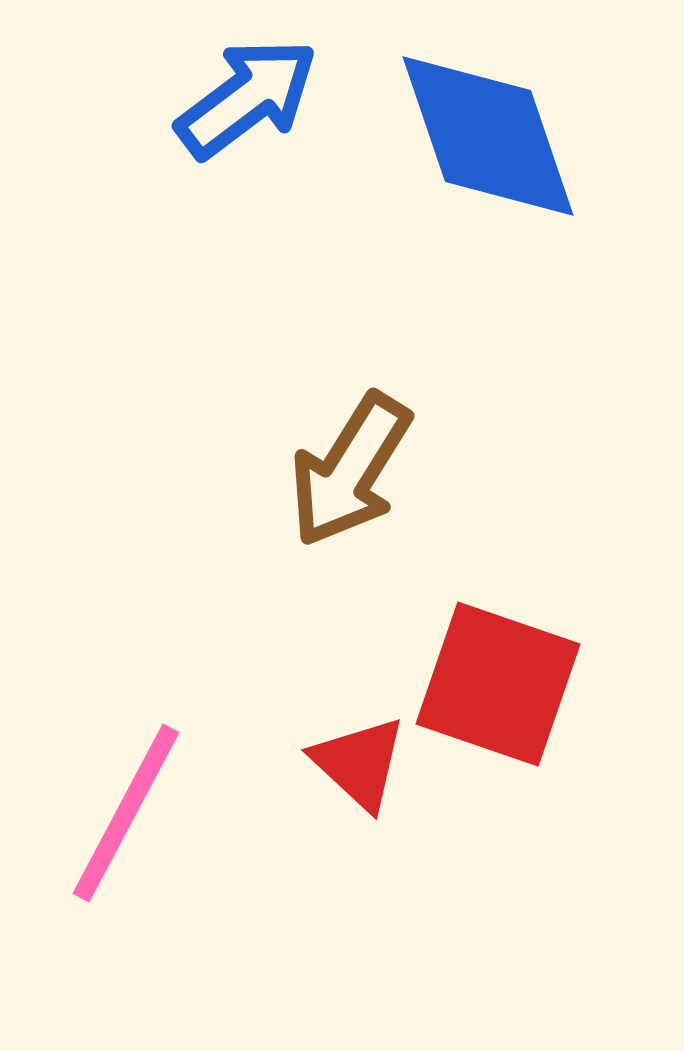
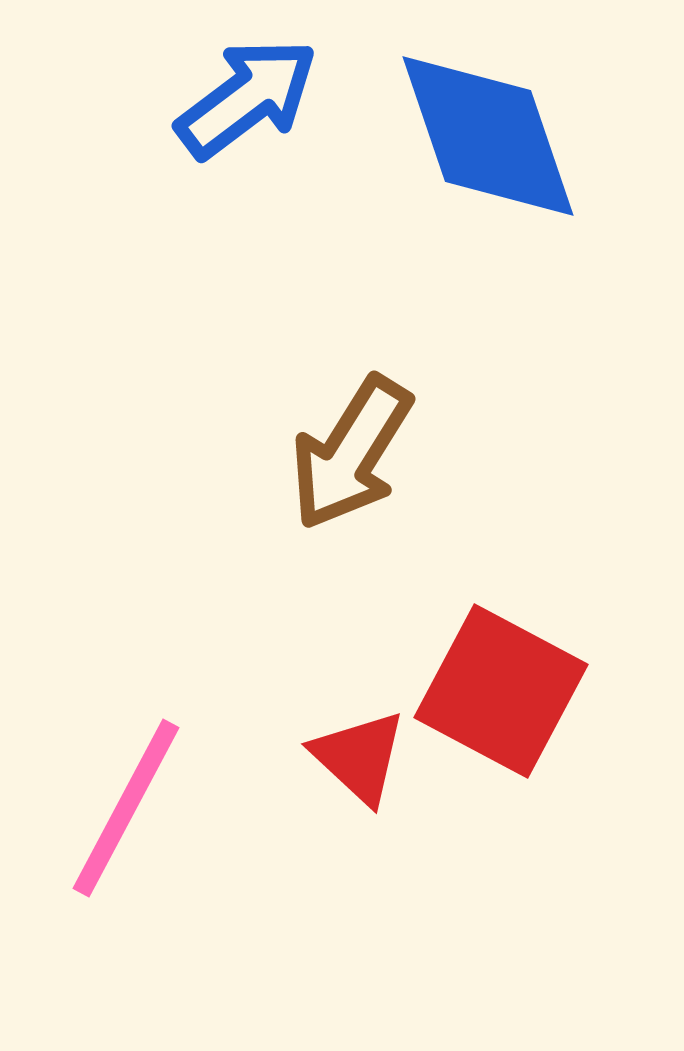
brown arrow: moved 1 px right, 17 px up
red square: moved 3 px right, 7 px down; rotated 9 degrees clockwise
red triangle: moved 6 px up
pink line: moved 5 px up
